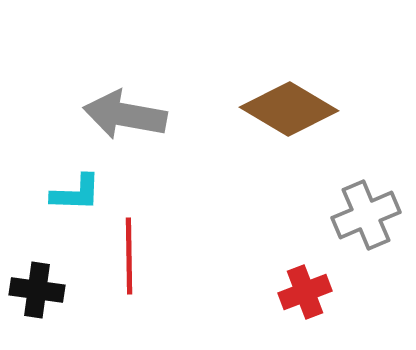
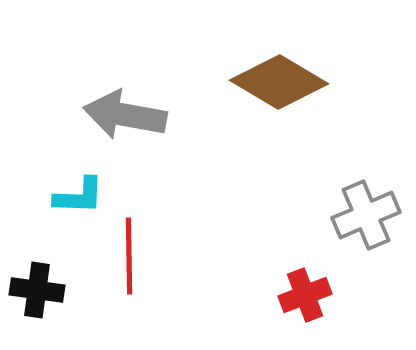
brown diamond: moved 10 px left, 27 px up
cyan L-shape: moved 3 px right, 3 px down
red cross: moved 3 px down
